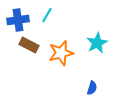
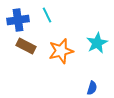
cyan line: rotated 56 degrees counterclockwise
brown rectangle: moved 3 px left, 1 px down
orange star: moved 2 px up
